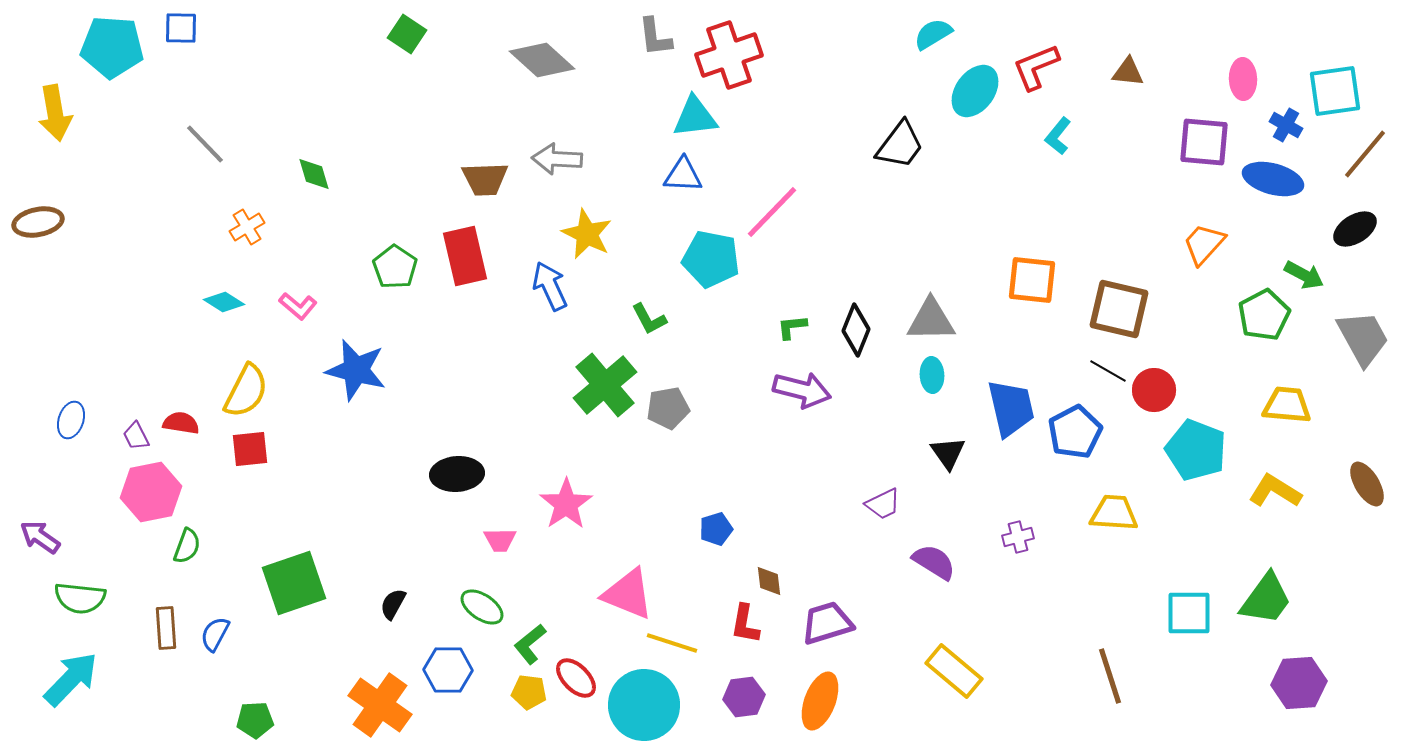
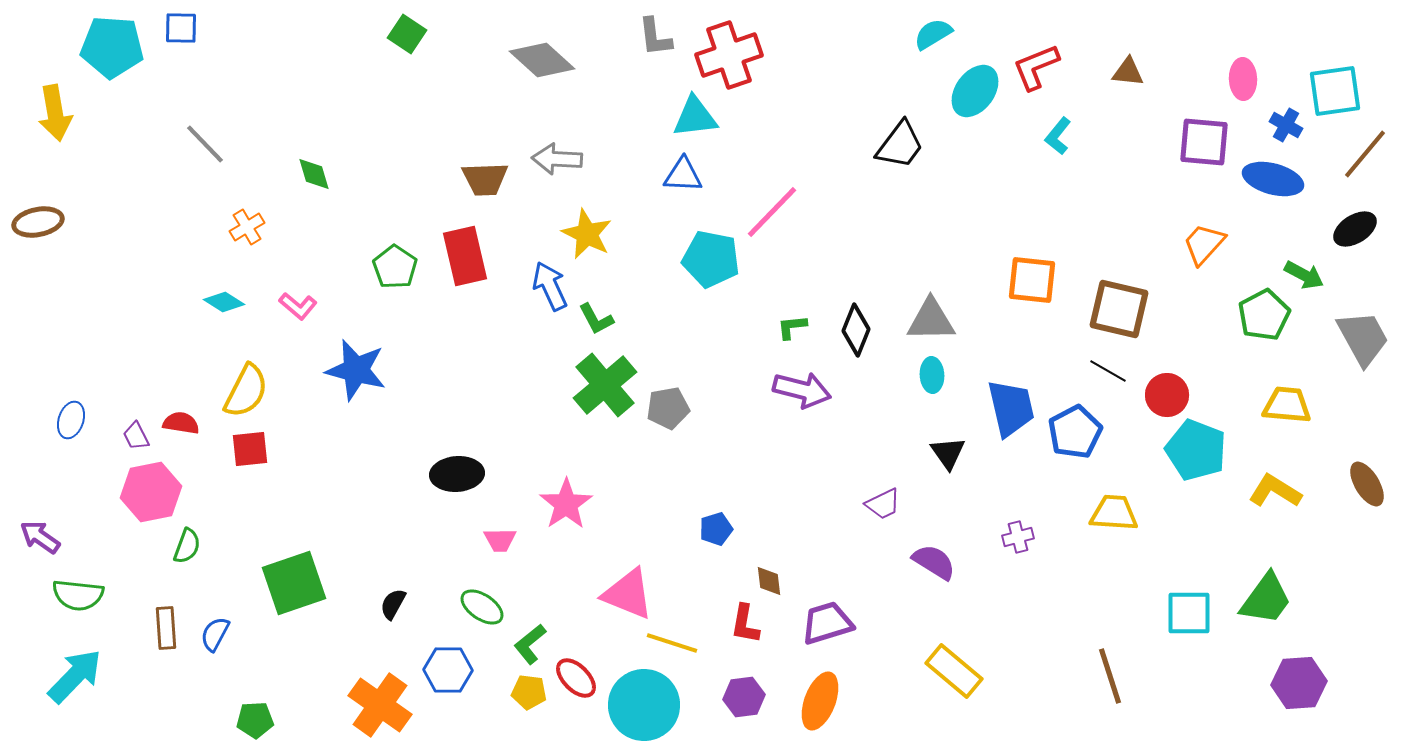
green L-shape at (649, 319): moved 53 px left
red circle at (1154, 390): moved 13 px right, 5 px down
green semicircle at (80, 598): moved 2 px left, 3 px up
cyan arrow at (71, 679): moved 4 px right, 3 px up
